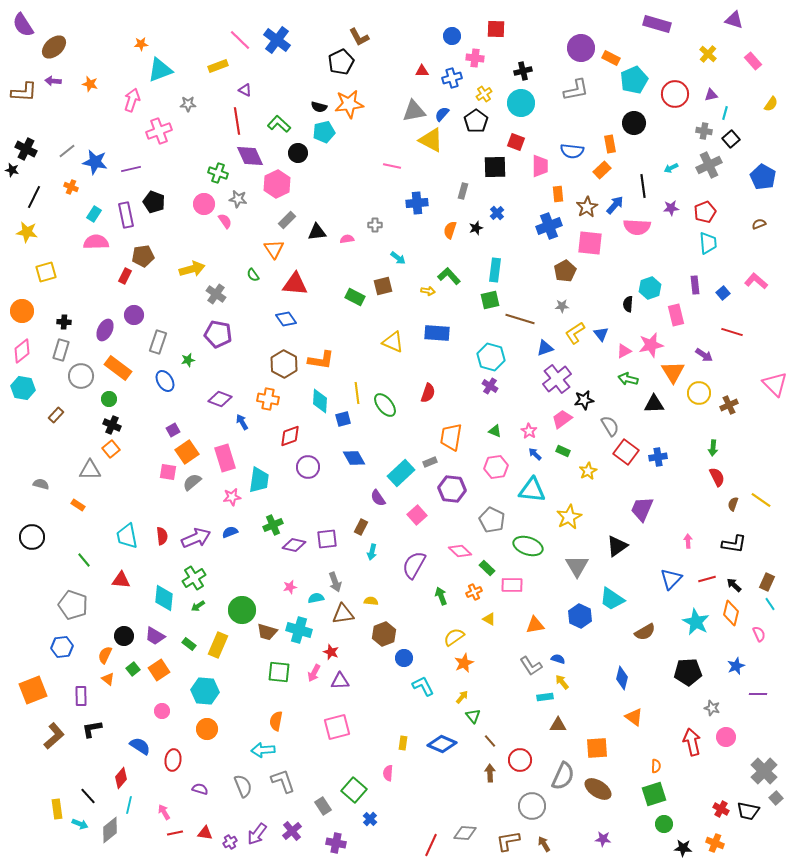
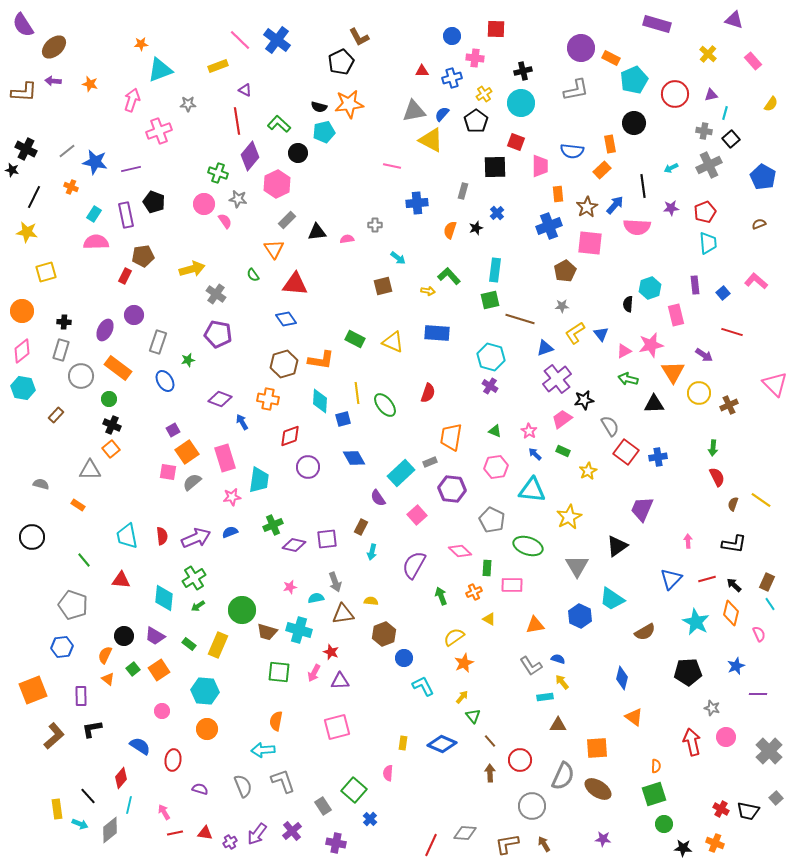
purple diamond at (250, 156): rotated 64 degrees clockwise
green rectangle at (355, 297): moved 42 px down
brown hexagon at (284, 364): rotated 16 degrees clockwise
green rectangle at (487, 568): rotated 49 degrees clockwise
gray cross at (764, 771): moved 5 px right, 20 px up
brown L-shape at (508, 841): moved 1 px left, 3 px down
